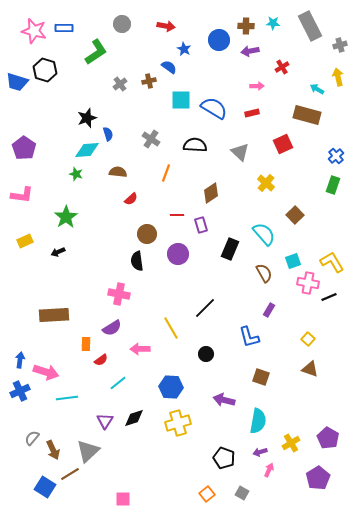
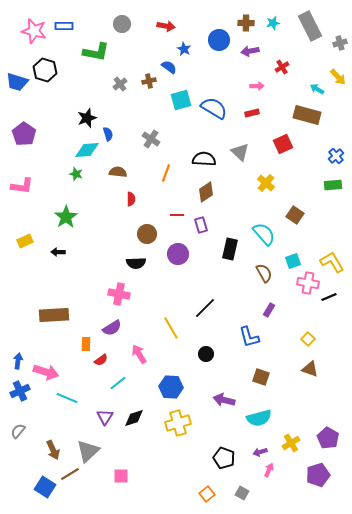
cyan star at (273, 23): rotated 16 degrees counterclockwise
brown cross at (246, 26): moved 3 px up
blue rectangle at (64, 28): moved 2 px up
gray cross at (340, 45): moved 2 px up
green L-shape at (96, 52): rotated 44 degrees clockwise
yellow arrow at (338, 77): rotated 150 degrees clockwise
cyan square at (181, 100): rotated 15 degrees counterclockwise
black semicircle at (195, 145): moved 9 px right, 14 px down
purple pentagon at (24, 148): moved 14 px up
green rectangle at (333, 185): rotated 66 degrees clockwise
brown diamond at (211, 193): moved 5 px left, 1 px up
pink L-shape at (22, 195): moved 9 px up
red semicircle at (131, 199): rotated 48 degrees counterclockwise
brown square at (295, 215): rotated 12 degrees counterclockwise
black rectangle at (230, 249): rotated 10 degrees counterclockwise
black arrow at (58, 252): rotated 24 degrees clockwise
black semicircle at (137, 261): moved 1 px left, 2 px down; rotated 84 degrees counterclockwise
pink arrow at (140, 349): moved 1 px left, 5 px down; rotated 60 degrees clockwise
blue arrow at (20, 360): moved 2 px left, 1 px down
cyan line at (67, 398): rotated 30 degrees clockwise
purple triangle at (105, 421): moved 4 px up
cyan semicircle at (258, 421): moved 1 px right, 3 px up; rotated 65 degrees clockwise
gray semicircle at (32, 438): moved 14 px left, 7 px up
purple pentagon at (318, 478): moved 3 px up; rotated 15 degrees clockwise
pink square at (123, 499): moved 2 px left, 23 px up
